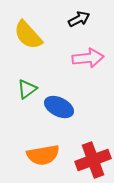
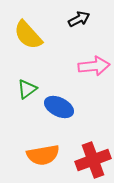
pink arrow: moved 6 px right, 8 px down
